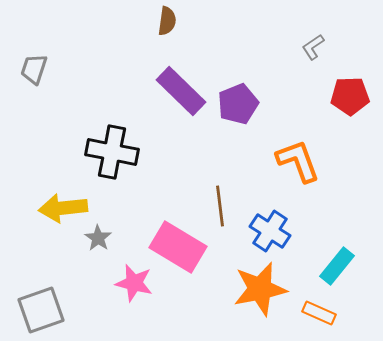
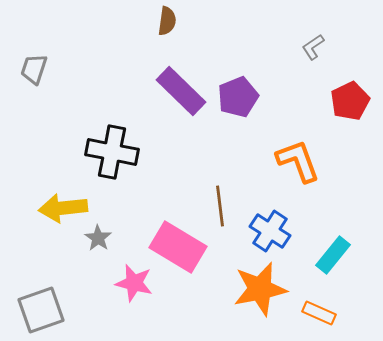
red pentagon: moved 5 px down; rotated 24 degrees counterclockwise
purple pentagon: moved 7 px up
cyan rectangle: moved 4 px left, 11 px up
